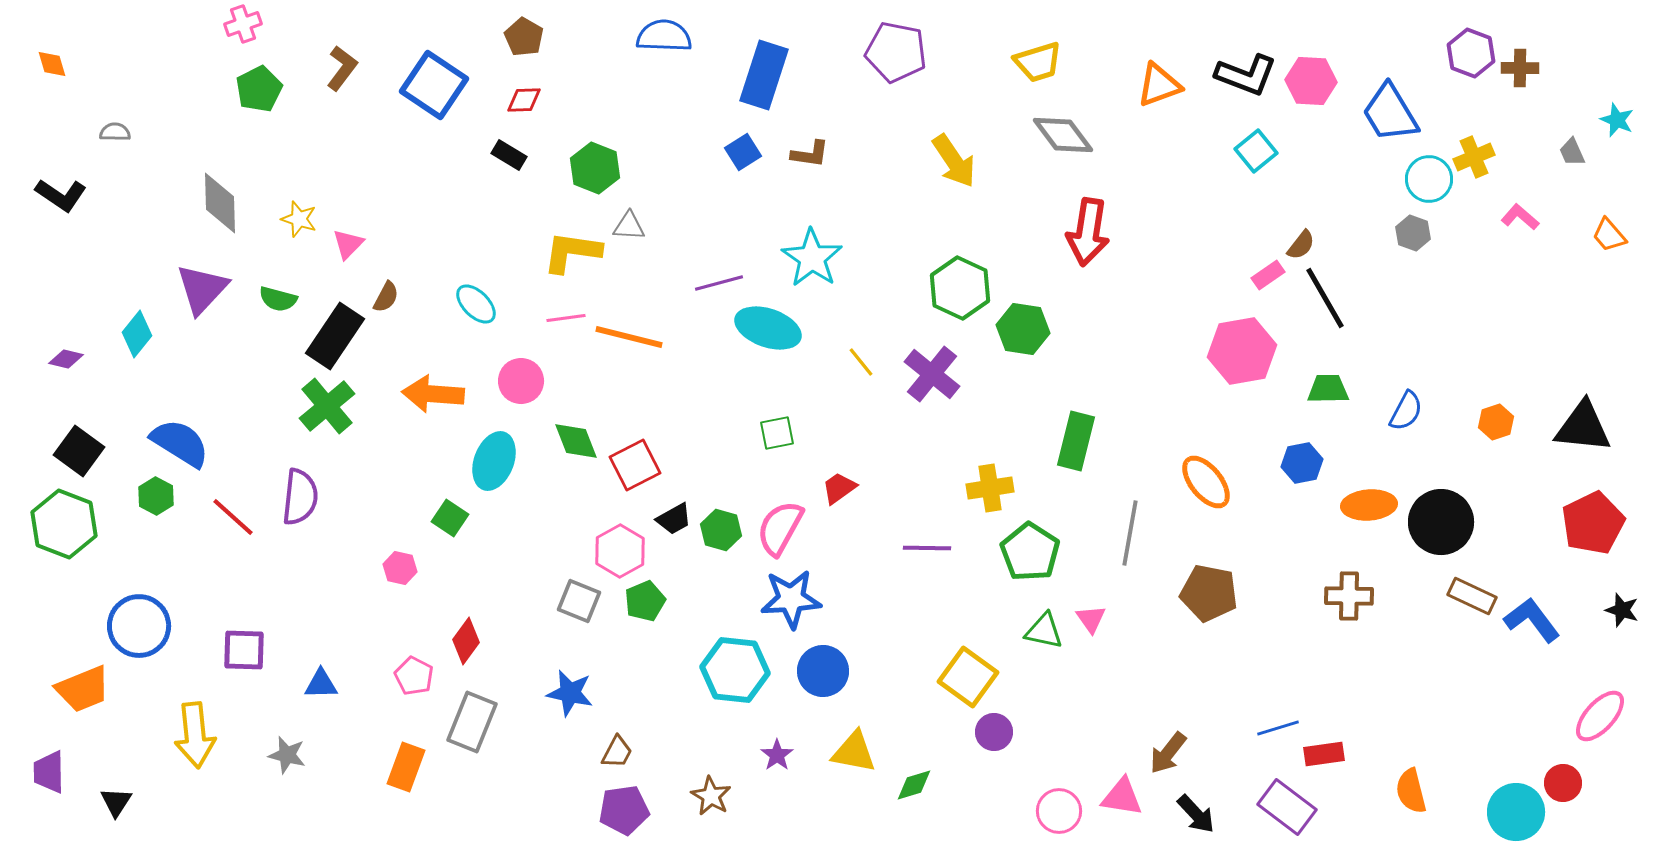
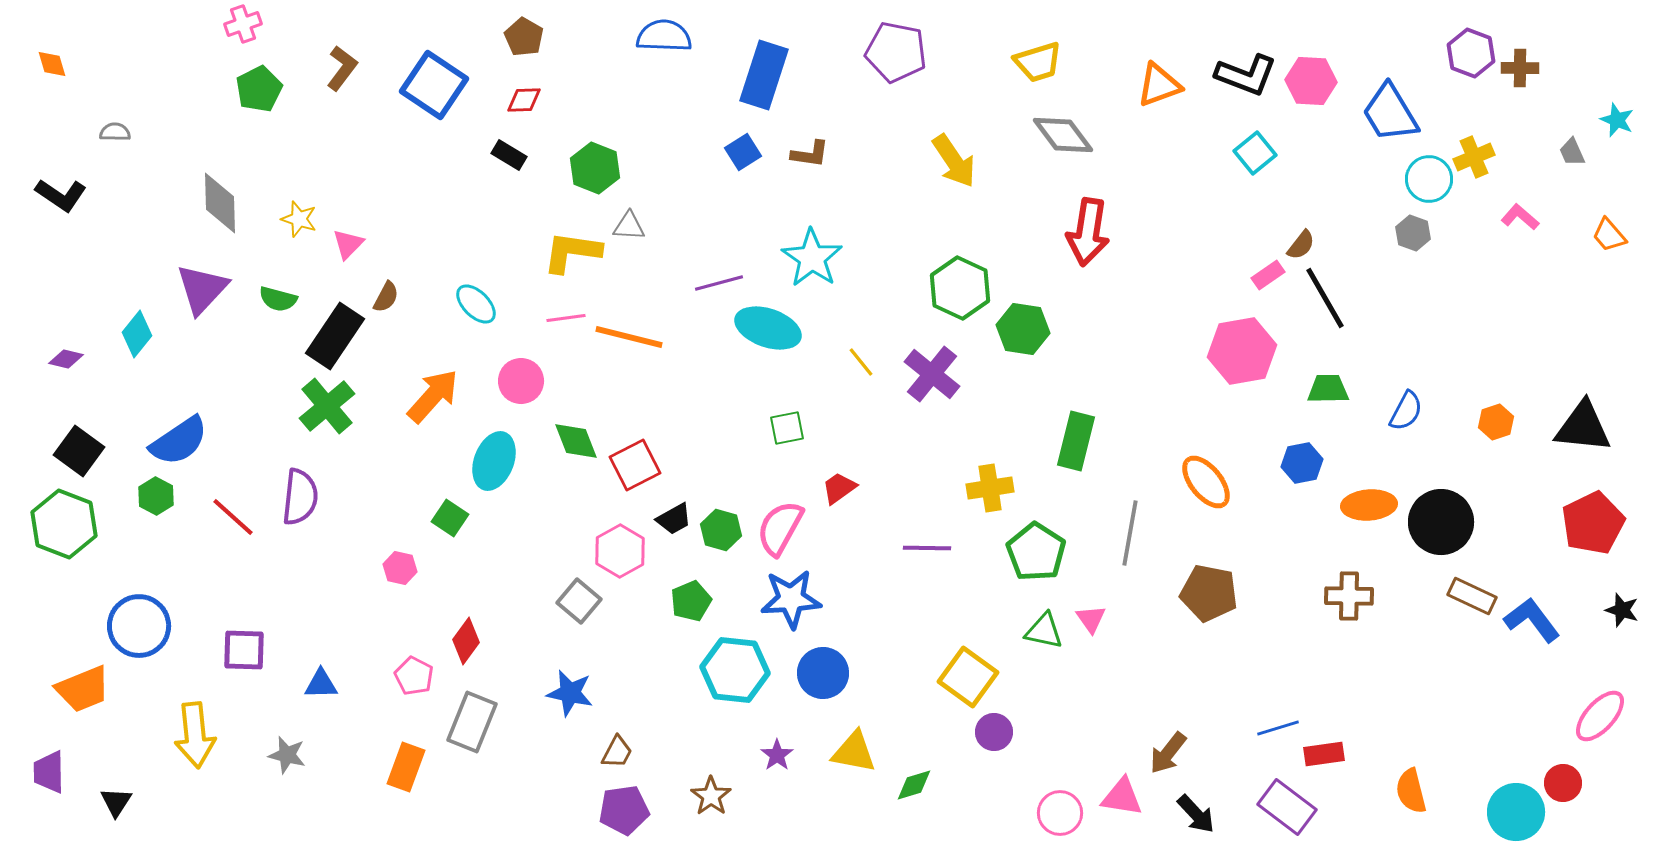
cyan square at (1256, 151): moved 1 px left, 2 px down
orange arrow at (433, 394): moved 2 px down; rotated 128 degrees clockwise
green square at (777, 433): moved 10 px right, 5 px up
blue semicircle at (180, 443): moved 1 px left, 2 px up; rotated 114 degrees clockwise
green pentagon at (1030, 552): moved 6 px right
gray square at (579, 601): rotated 18 degrees clockwise
green pentagon at (645, 601): moved 46 px right
blue circle at (823, 671): moved 2 px down
brown star at (711, 796): rotated 6 degrees clockwise
pink circle at (1059, 811): moved 1 px right, 2 px down
